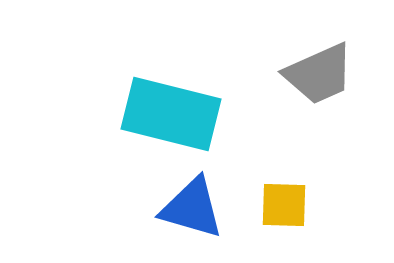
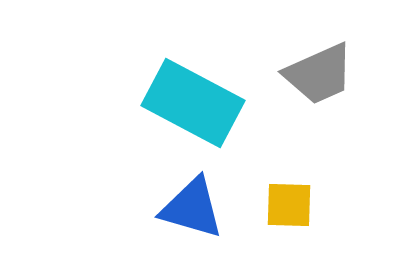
cyan rectangle: moved 22 px right, 11 px up; rotated 14 degrees clockwise
yellow square: moved 5 px right
